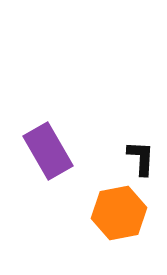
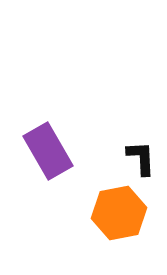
black L-shape: rotated 6 degrees counterclockwise
